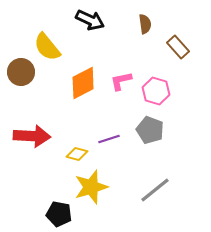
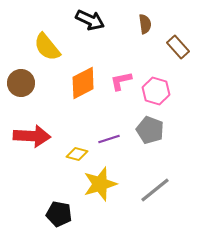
brown circle: moved 11 px down
yellow star: moved 9 px right, 3 px up
